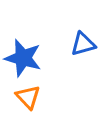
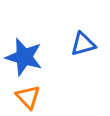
blue star: moved 1 px right, 1 px up
